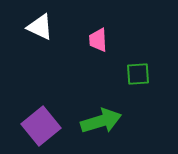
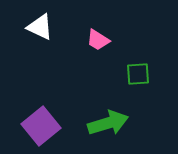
pink trapezoid: rotated 55 degrees counterclockwise
green arrow: moved 7 px right, 2 px down
